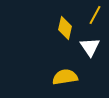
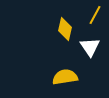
yellow diamond: moved 1 px down
